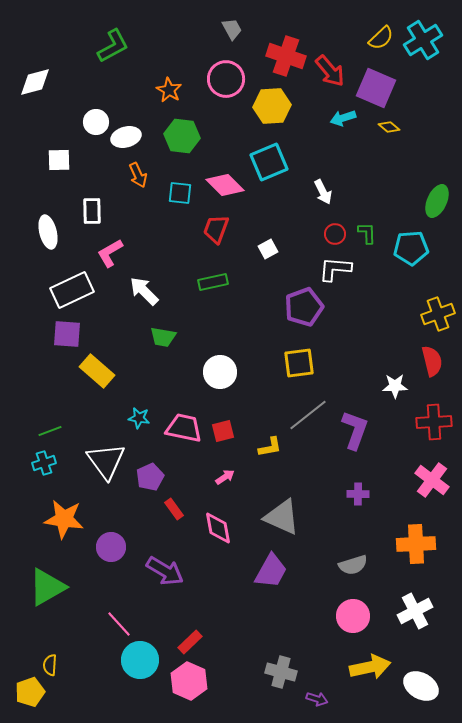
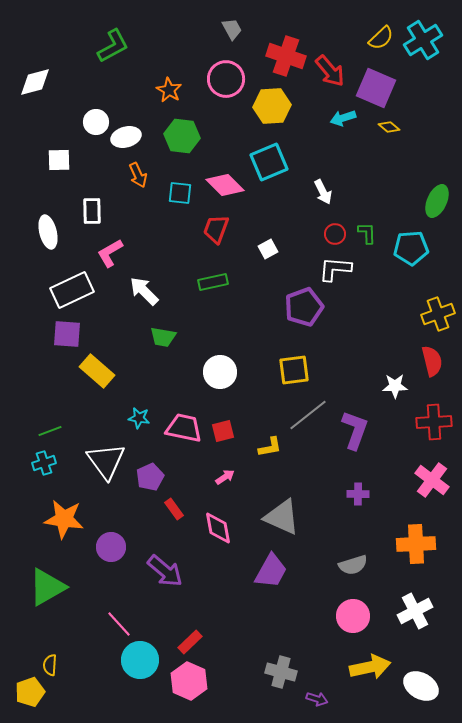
yellow square at (299, 363): moved 5 px left, 7 px down
purple arrow at (165, 571): rotated 9 degrees clockwise
